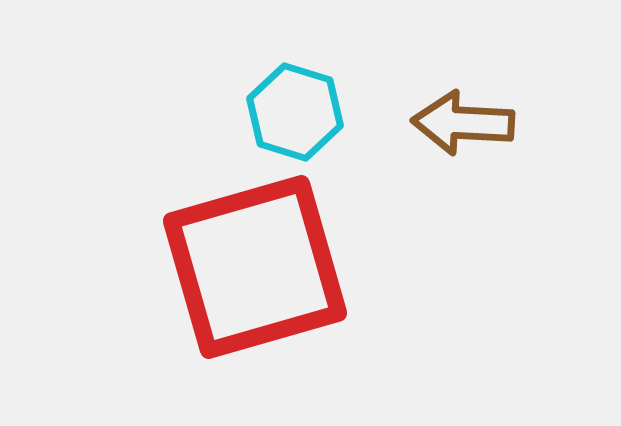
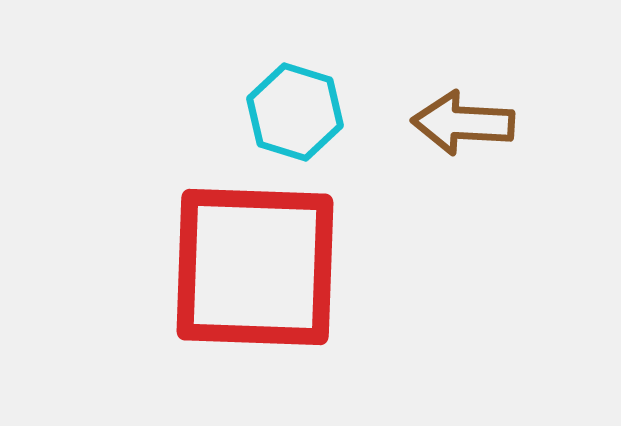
red square: rotated 18 degrees clockwise
